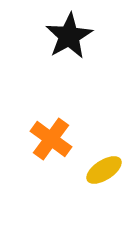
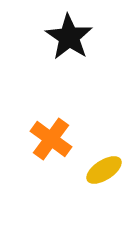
black star: moved 1 px down; rotated 9 degrees counterclockwise
